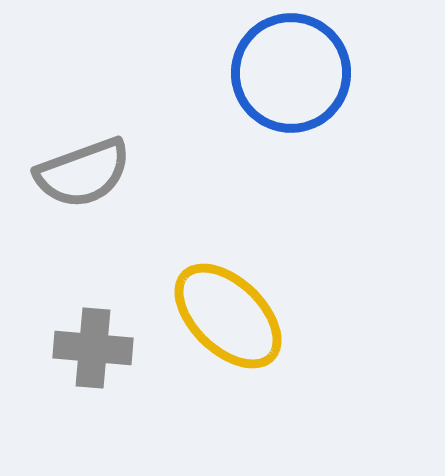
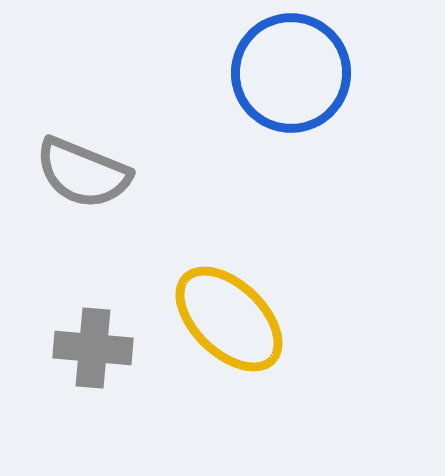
gray semicircle: rotated 42 degrees clockwise
yellow ellipse: moved 1 px right, 3 px down
